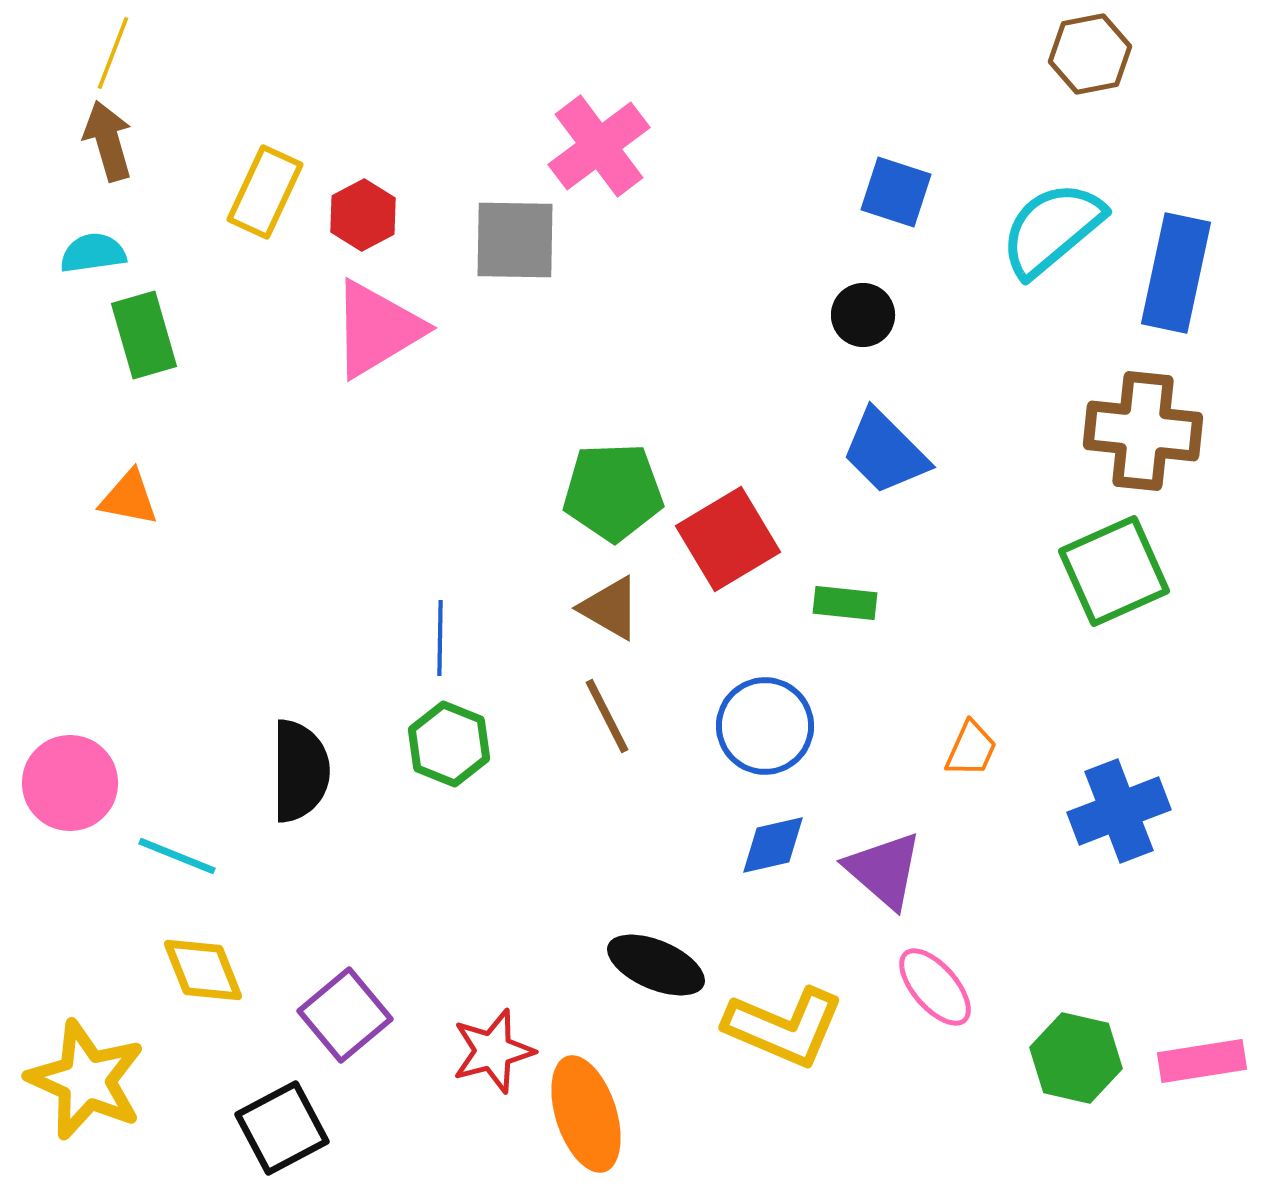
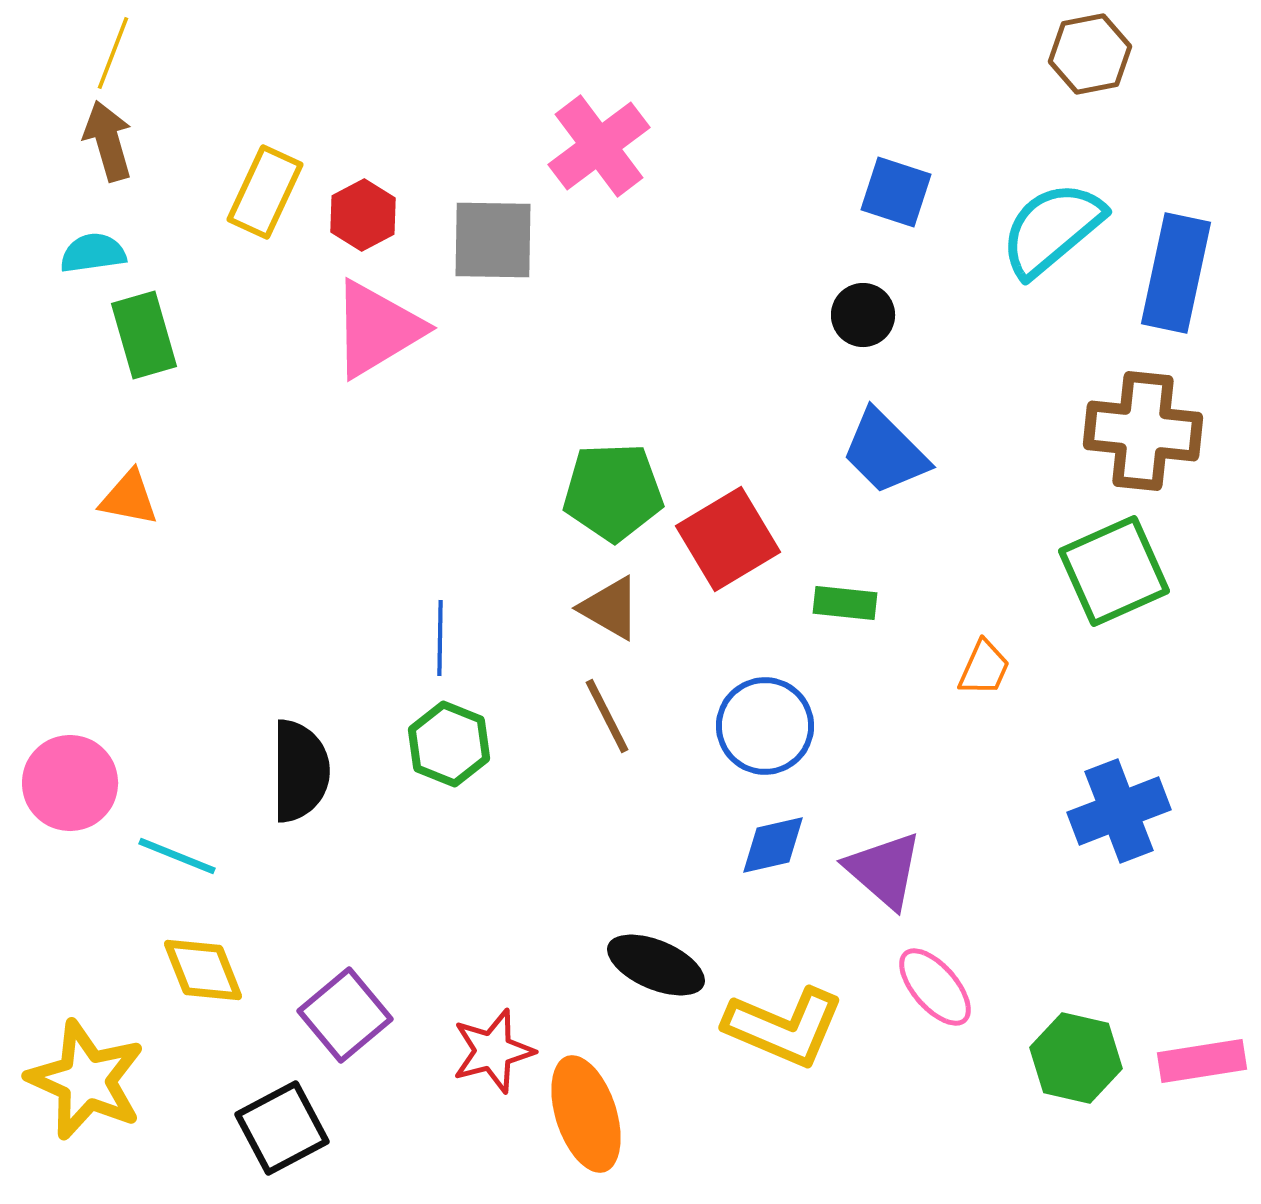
gray square at (515, 240): moved 22 px left
orange trapezoid at (971, 749): moved 13 px right, 81 px up
